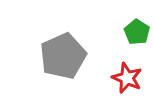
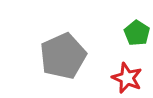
green pentagon: moved 1 px down
